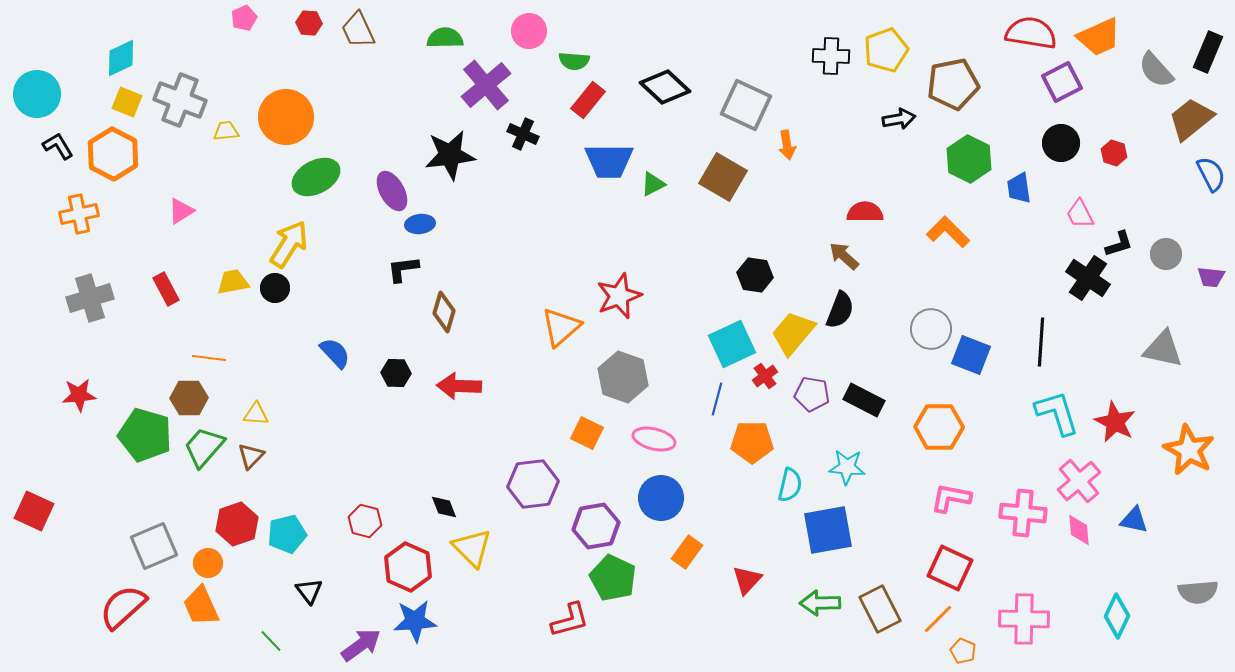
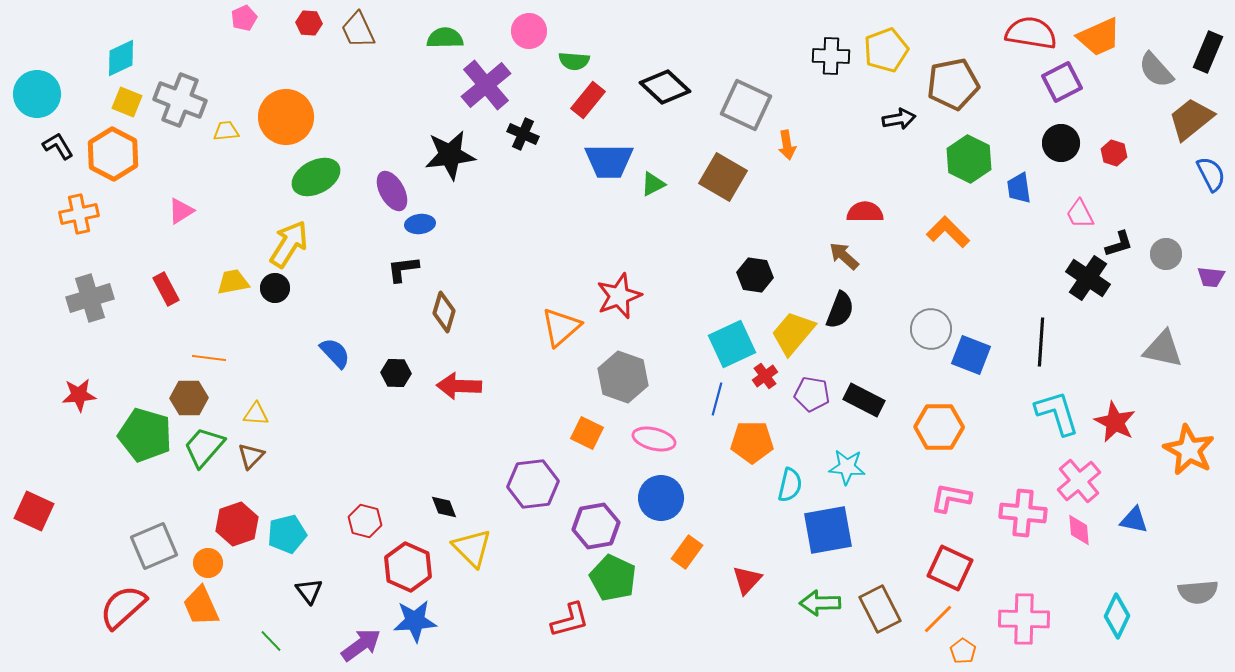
orange pentagon at (963, 651): rotated 10 degrees clockwise
